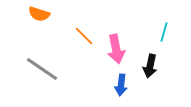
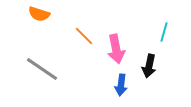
black arrow: moved 1 px left
